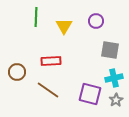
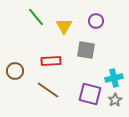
green line: rotated 42 degrees counterclockwise
gray square: moved 24 px left
brown circle: moved 2 px left, 1 px up
gray star: moved 1 px left
